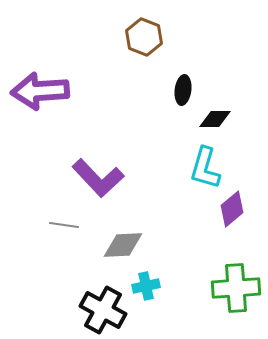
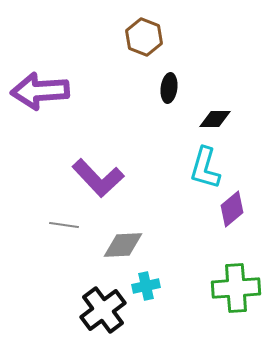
black ellipse: moved 14 px left, 2 px up
black cross: rotated 24 degrees clockwise
